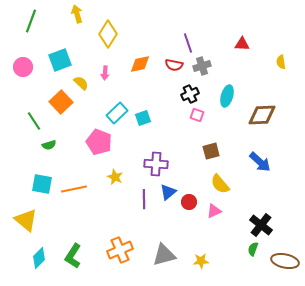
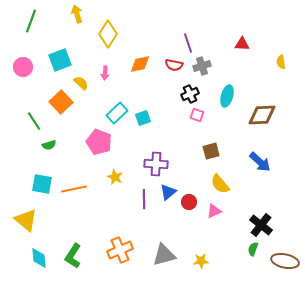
cyan diamond at (39, 258): rotated 50 degrees counterclockwise
